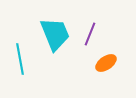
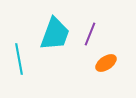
cyan trapezoid: rotated 42 degrees clockwise
cyan line: moved 1 px left
